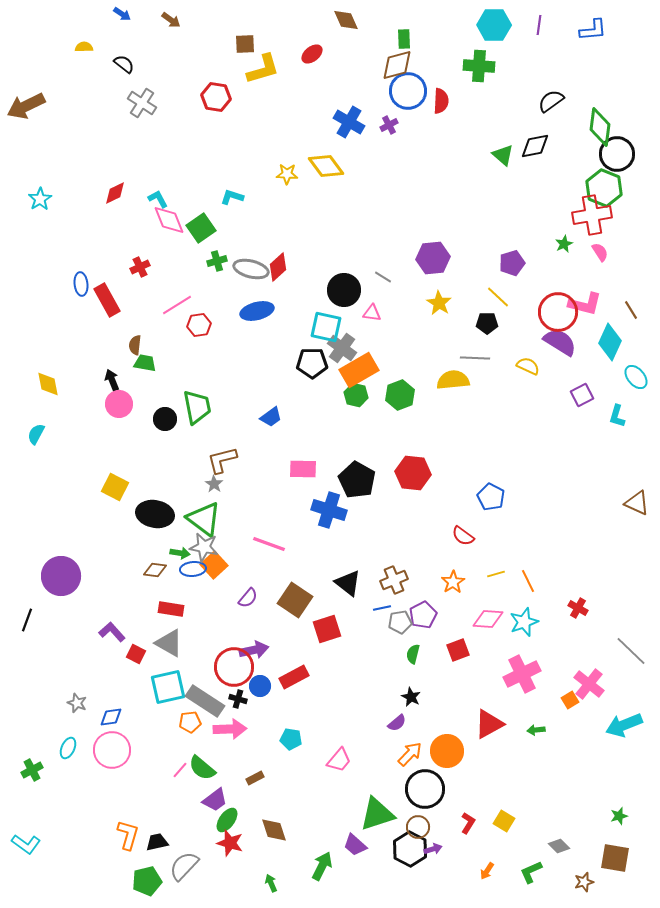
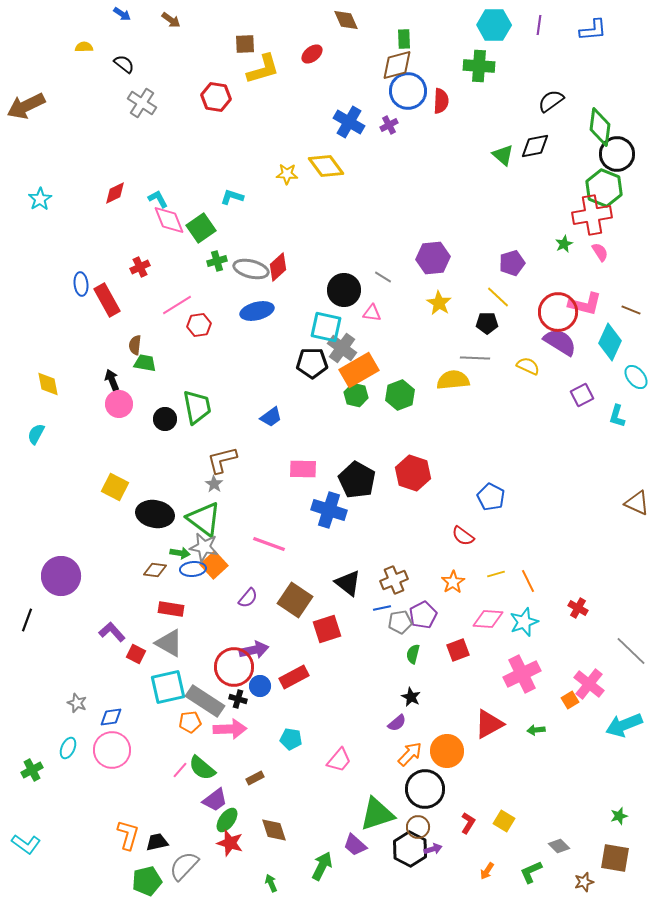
brown line at (631, 310): rotated 36 degrees counterclockwise
red hexagon at (413, 473): rotated 12 degrees clockwise
